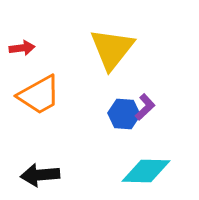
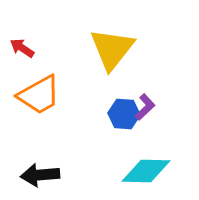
red arrow: rotated 140 degrees counterclockwise
